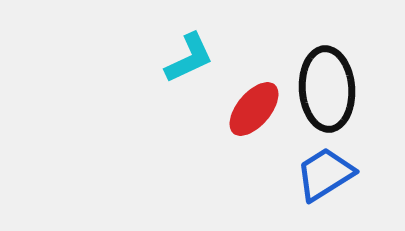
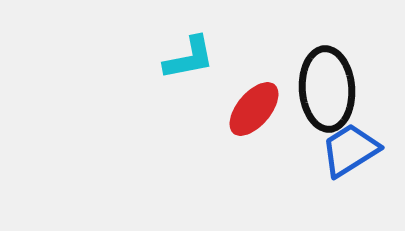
cyan L-shape: rotated 14 degrees clockwise
blue trapezoid: moved 25 px right, 24 px up
